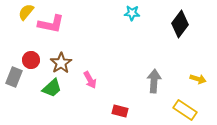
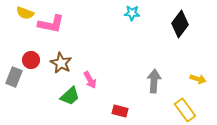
yellow semicircle: moved 1 px left, 1 px down; rotated 108 degrees counterclockwise
brown star: rotated 10 degrees counterclockwise
green trapezoid: moved 18 px right, 8 px down
yellow rectangle: rotated 20 degrees clockwise
